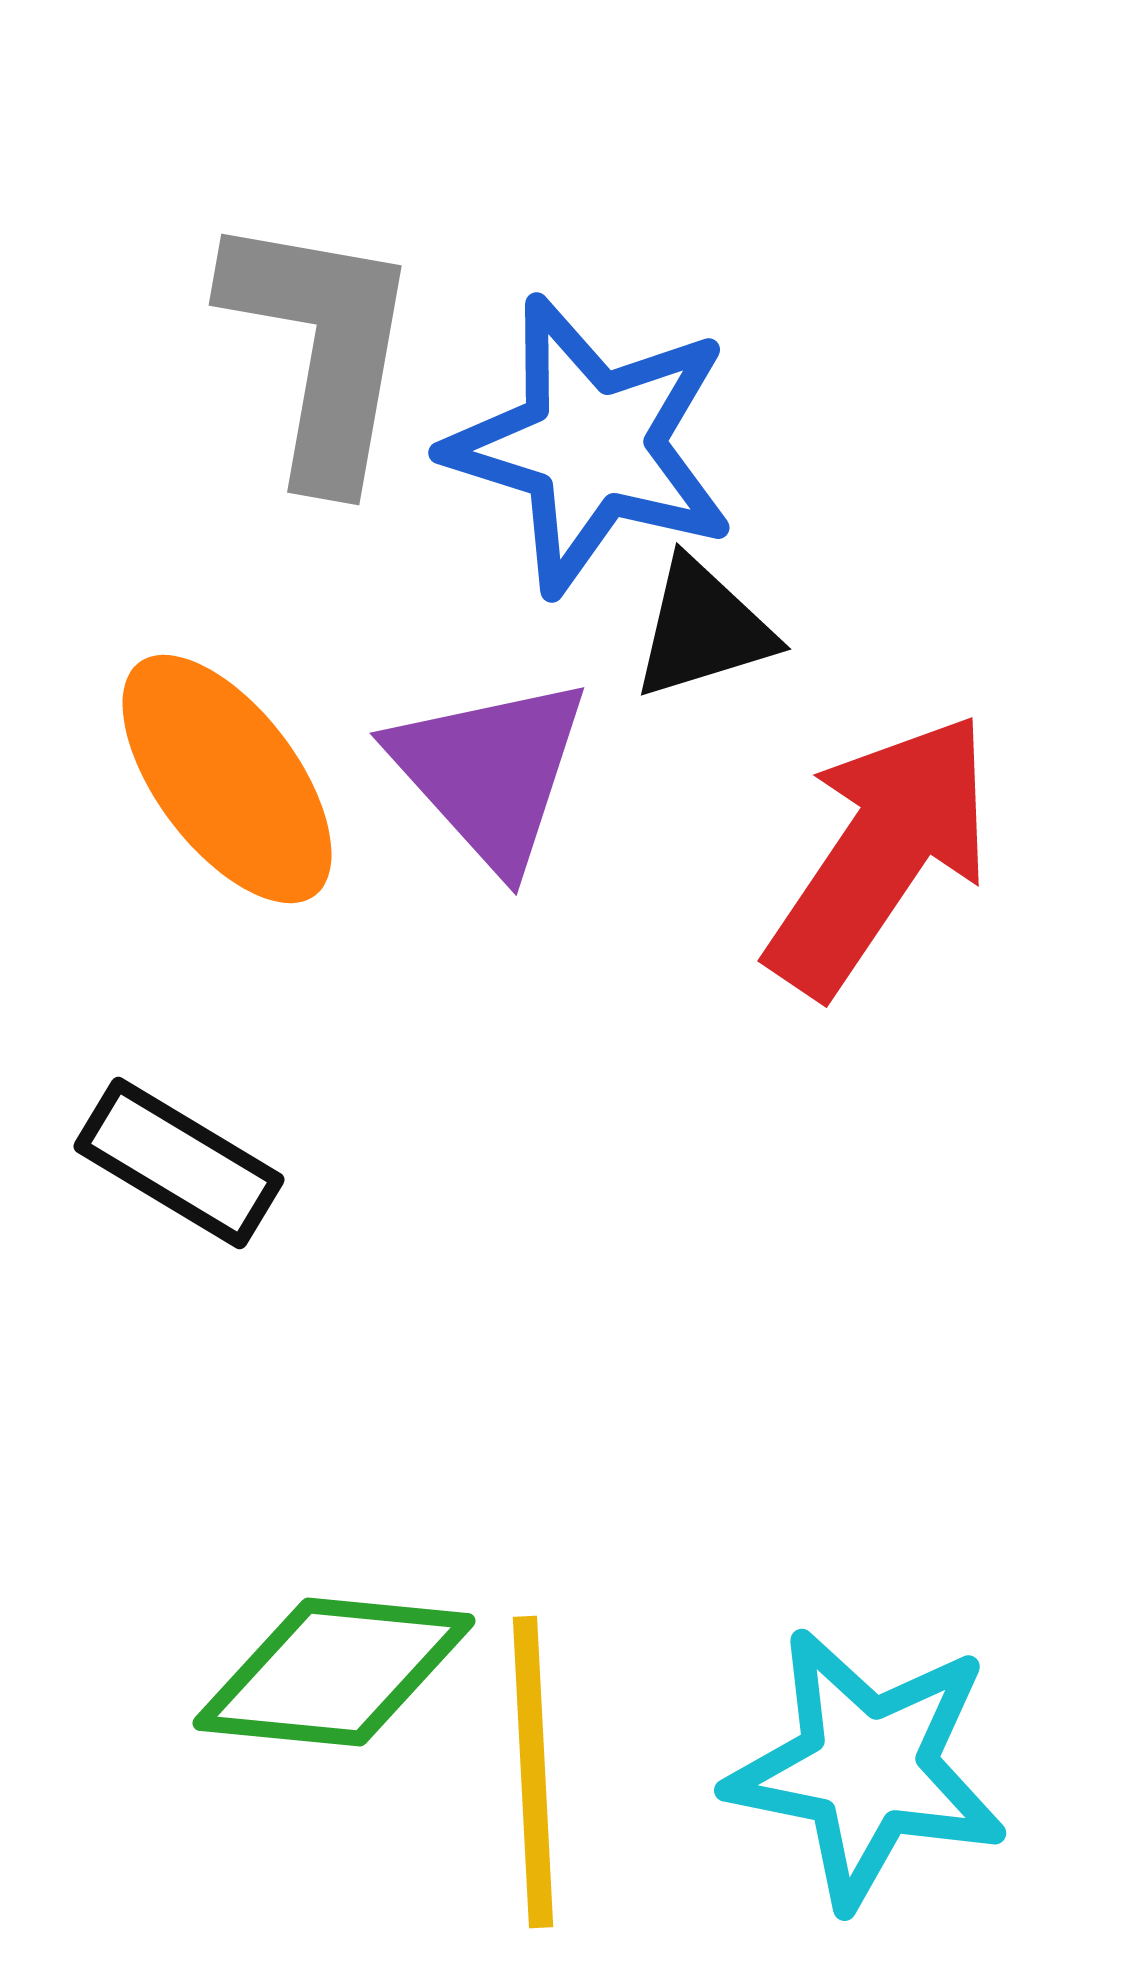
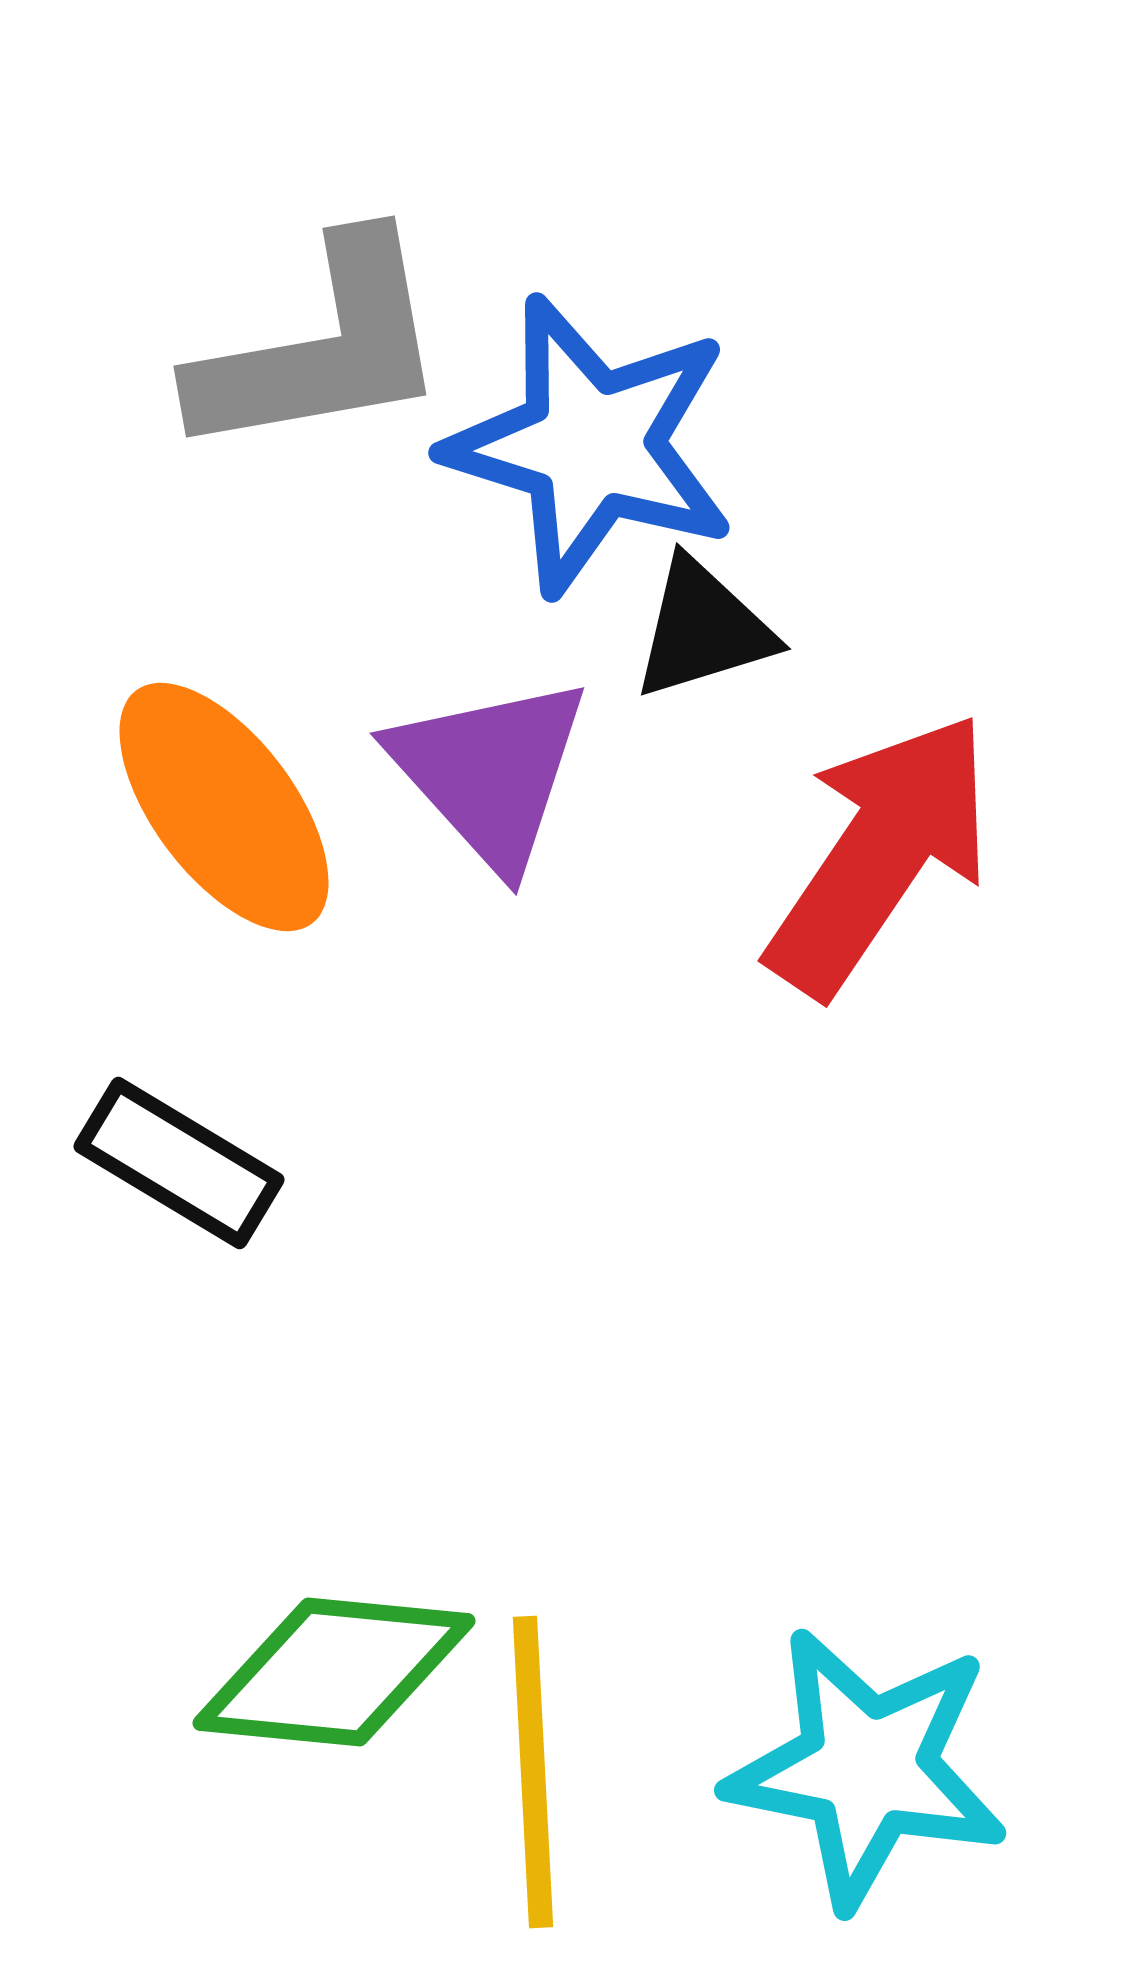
gray L-shape: rotated 70 degrees clockwise
orange ellipse: moved 3 px left, 28 px down
